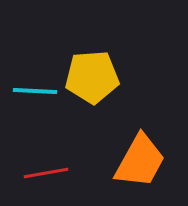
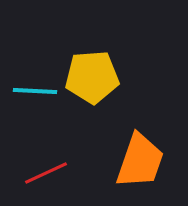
orange trapezoid: rotated 10 degrees counterclockwise
red line: rotated 15 degrees counterclockwise
